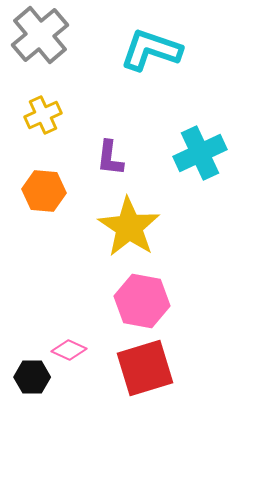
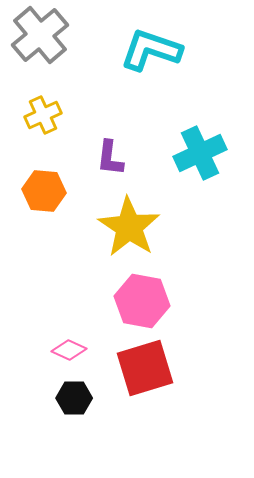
black hexagon: moved 42 px right, 21 px down
